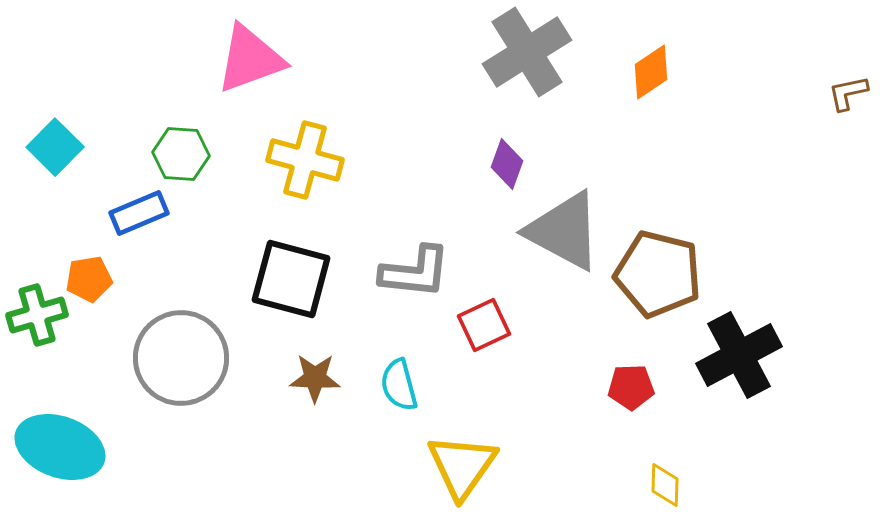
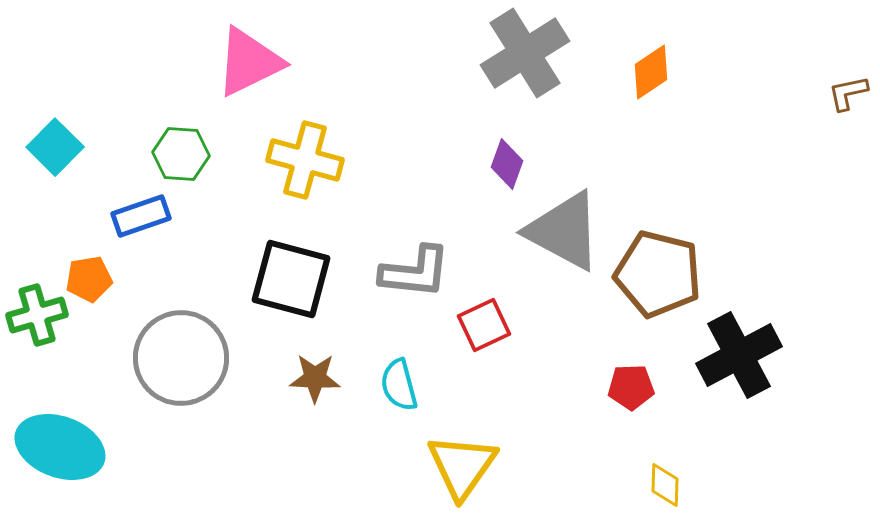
gray cross: moved 2 px left, 1 px down
pink triangle: moved 1 px left, 3 px down; rotated 6 degrees counterclockwise
blue rectangle: moved 2 px right, 3 px down; rotated 4 degrees clockwise
